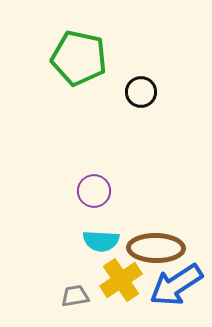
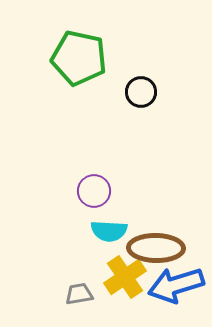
cyan semicircle: moved 8 px right, 10 px up
yellow cross: moved 4 px right, 3 px up
blue arrow: rotated 16 degrees clockwise
gray trapezoid: moved 4 px right, 2 px up
